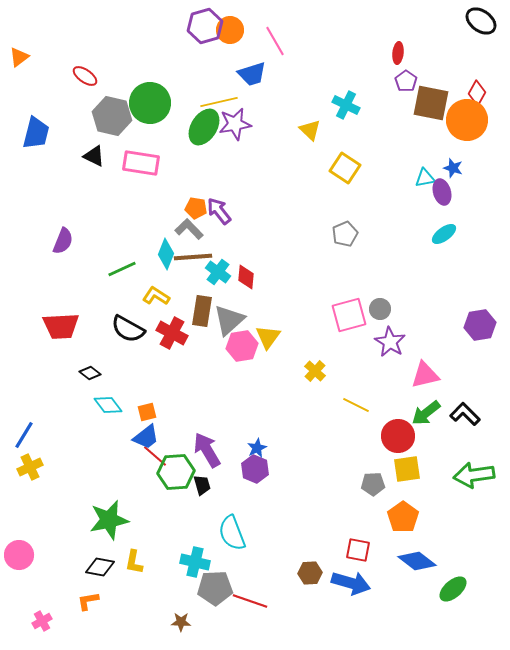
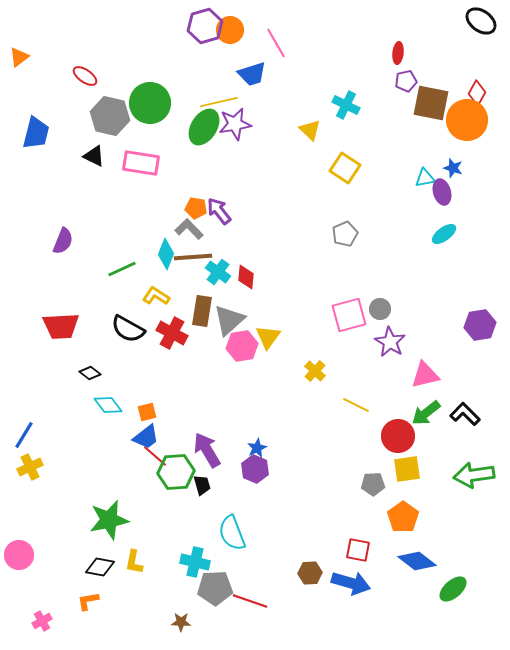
pink line at (275, 41): moved 1 px right, 2 px down
purple pentagon at (406, 81): rotated 25 degrees clockwise
gray hexagon at (112, 116): moved 2 px left
